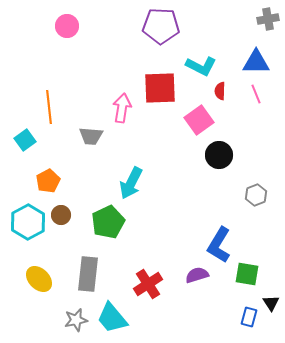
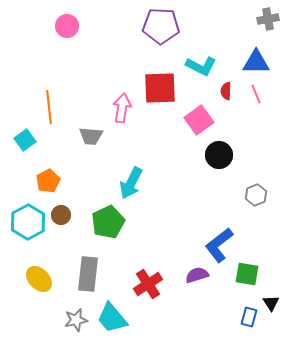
red semicircle: moved 6 px right
blue L-shape: rotated 21 degrees clockwise
